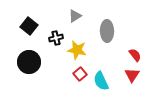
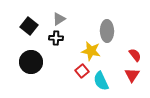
gray triangle: moved 16 px left, 3 px down
black cross: rotated 16 degrees clockwise
yellow star: moved 14 px right, 1 px down
black circle: moved 2 px right
red square: moved 2 px right, 3 px up
